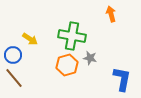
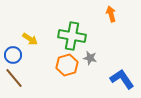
blue L-shape: rotated 45 degrees counterclockwise
